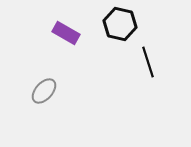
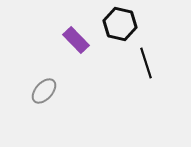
purple rectangle: moved 10 px right, 7 px down; rotated 16 degrees clockwise
black line: moved 2 px left, 1 px down
